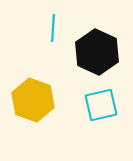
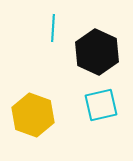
yellow hexagon: moved 15 px down
